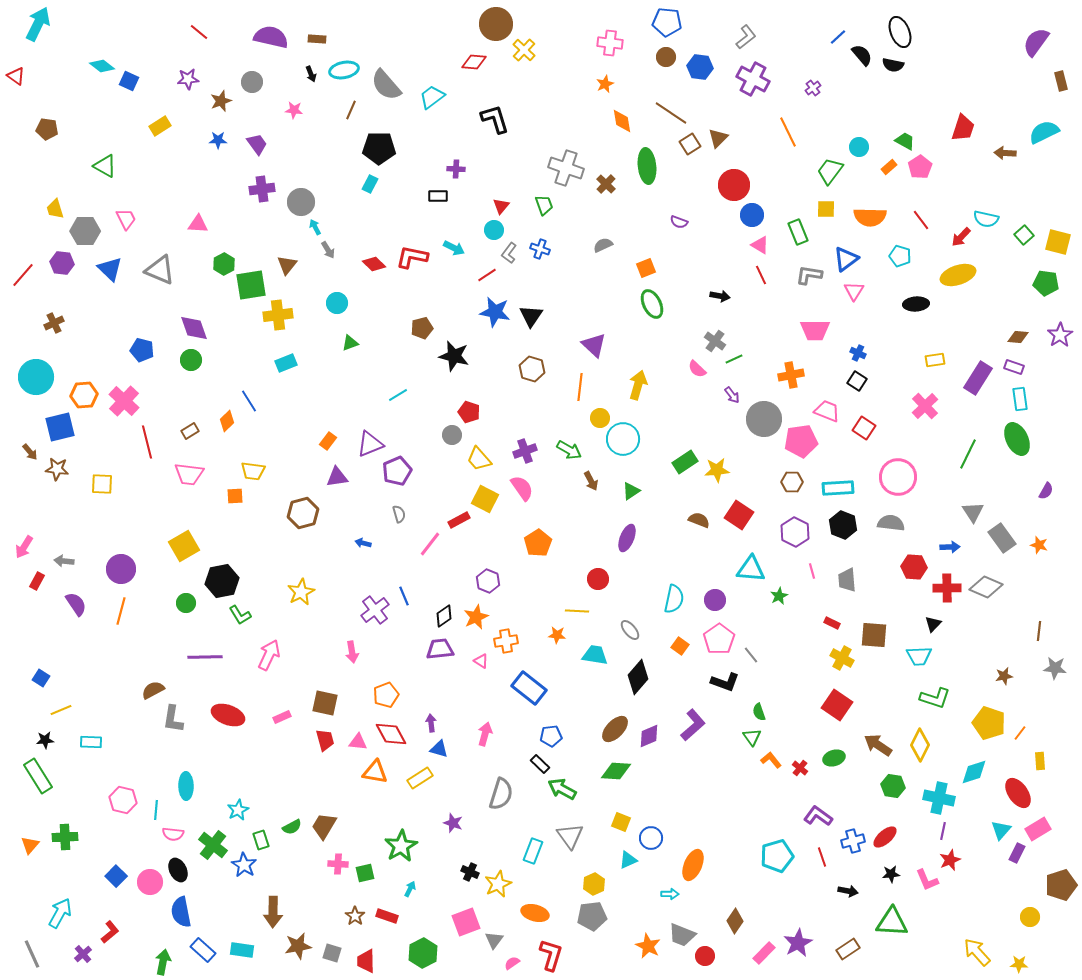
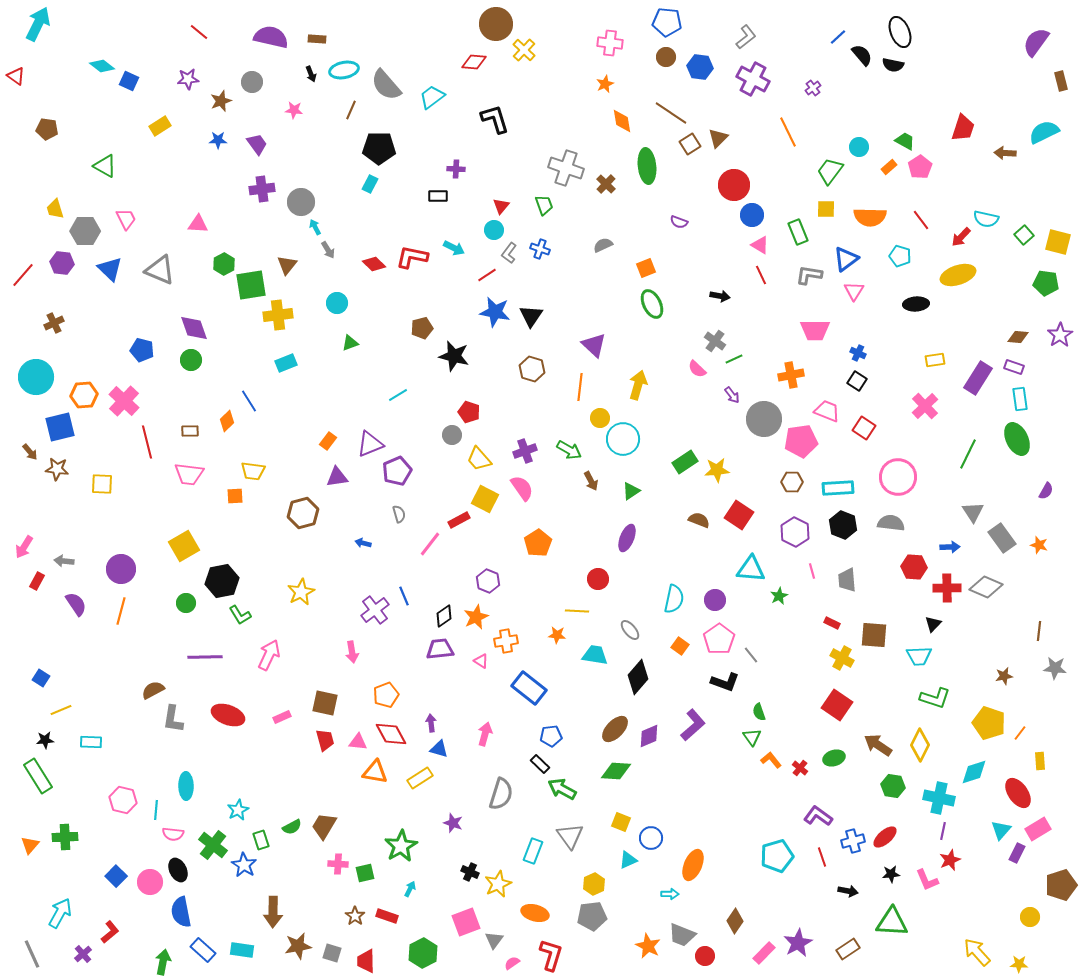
brown rectangle at (190, 431): rotated 30 degrees clockwise
